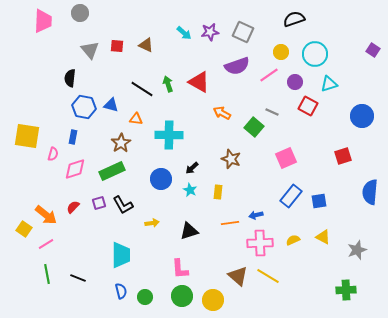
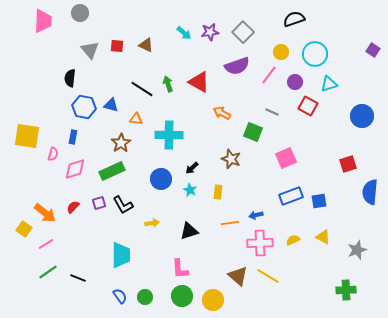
gray square at (243, 32): rotated 20 degrees clockwise
pink line at (269, 75): rotated 18 degrees counterclockwise
green square at (254, 127): moved 1 px left, 5 px down; rotated 18 degrees counterclockwise
red square at (343, 156): moved 5 px right, 8 px down
blue rectangle at (291, 196): rotated 30 degrees clockwise
orange arrow at (46, 215): moved 1 px left, 2 px up
green line at (47, 274): moved 1 px right, 2 px up; rotated 66 degrees clockwise
blue semicircle at (121, 291): moved 1 px left, 5 px down; rotated 21 degrees counterclockwise
